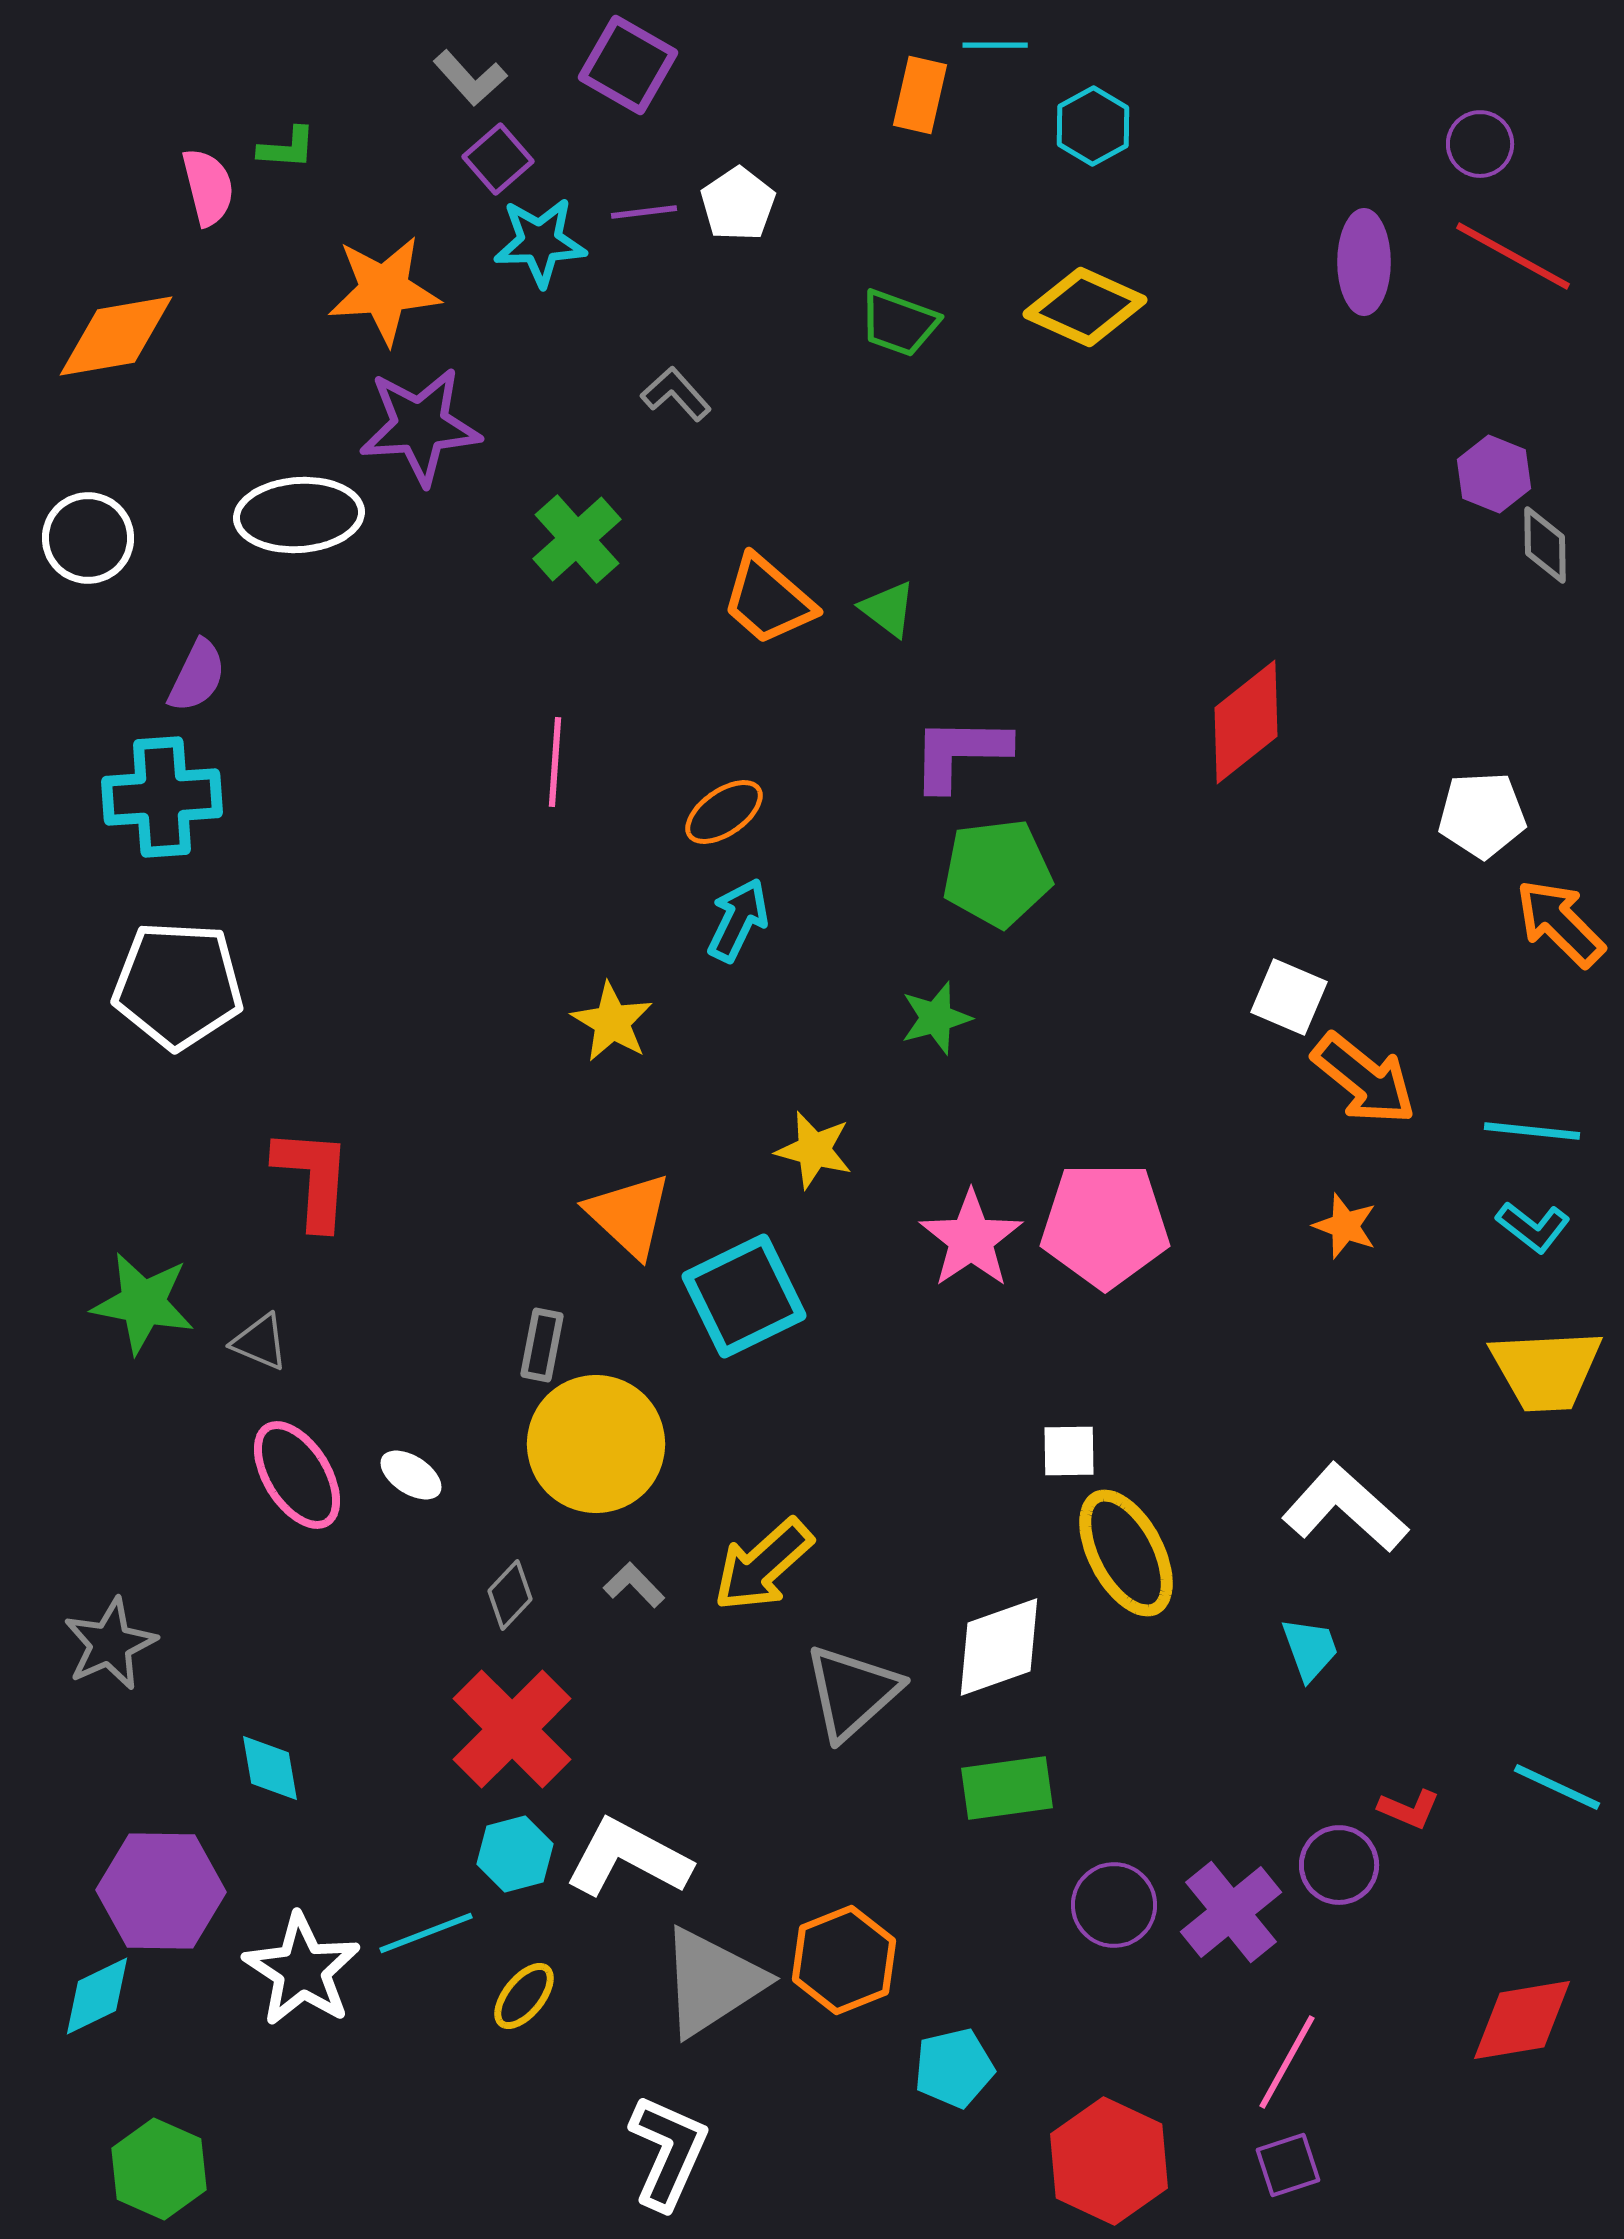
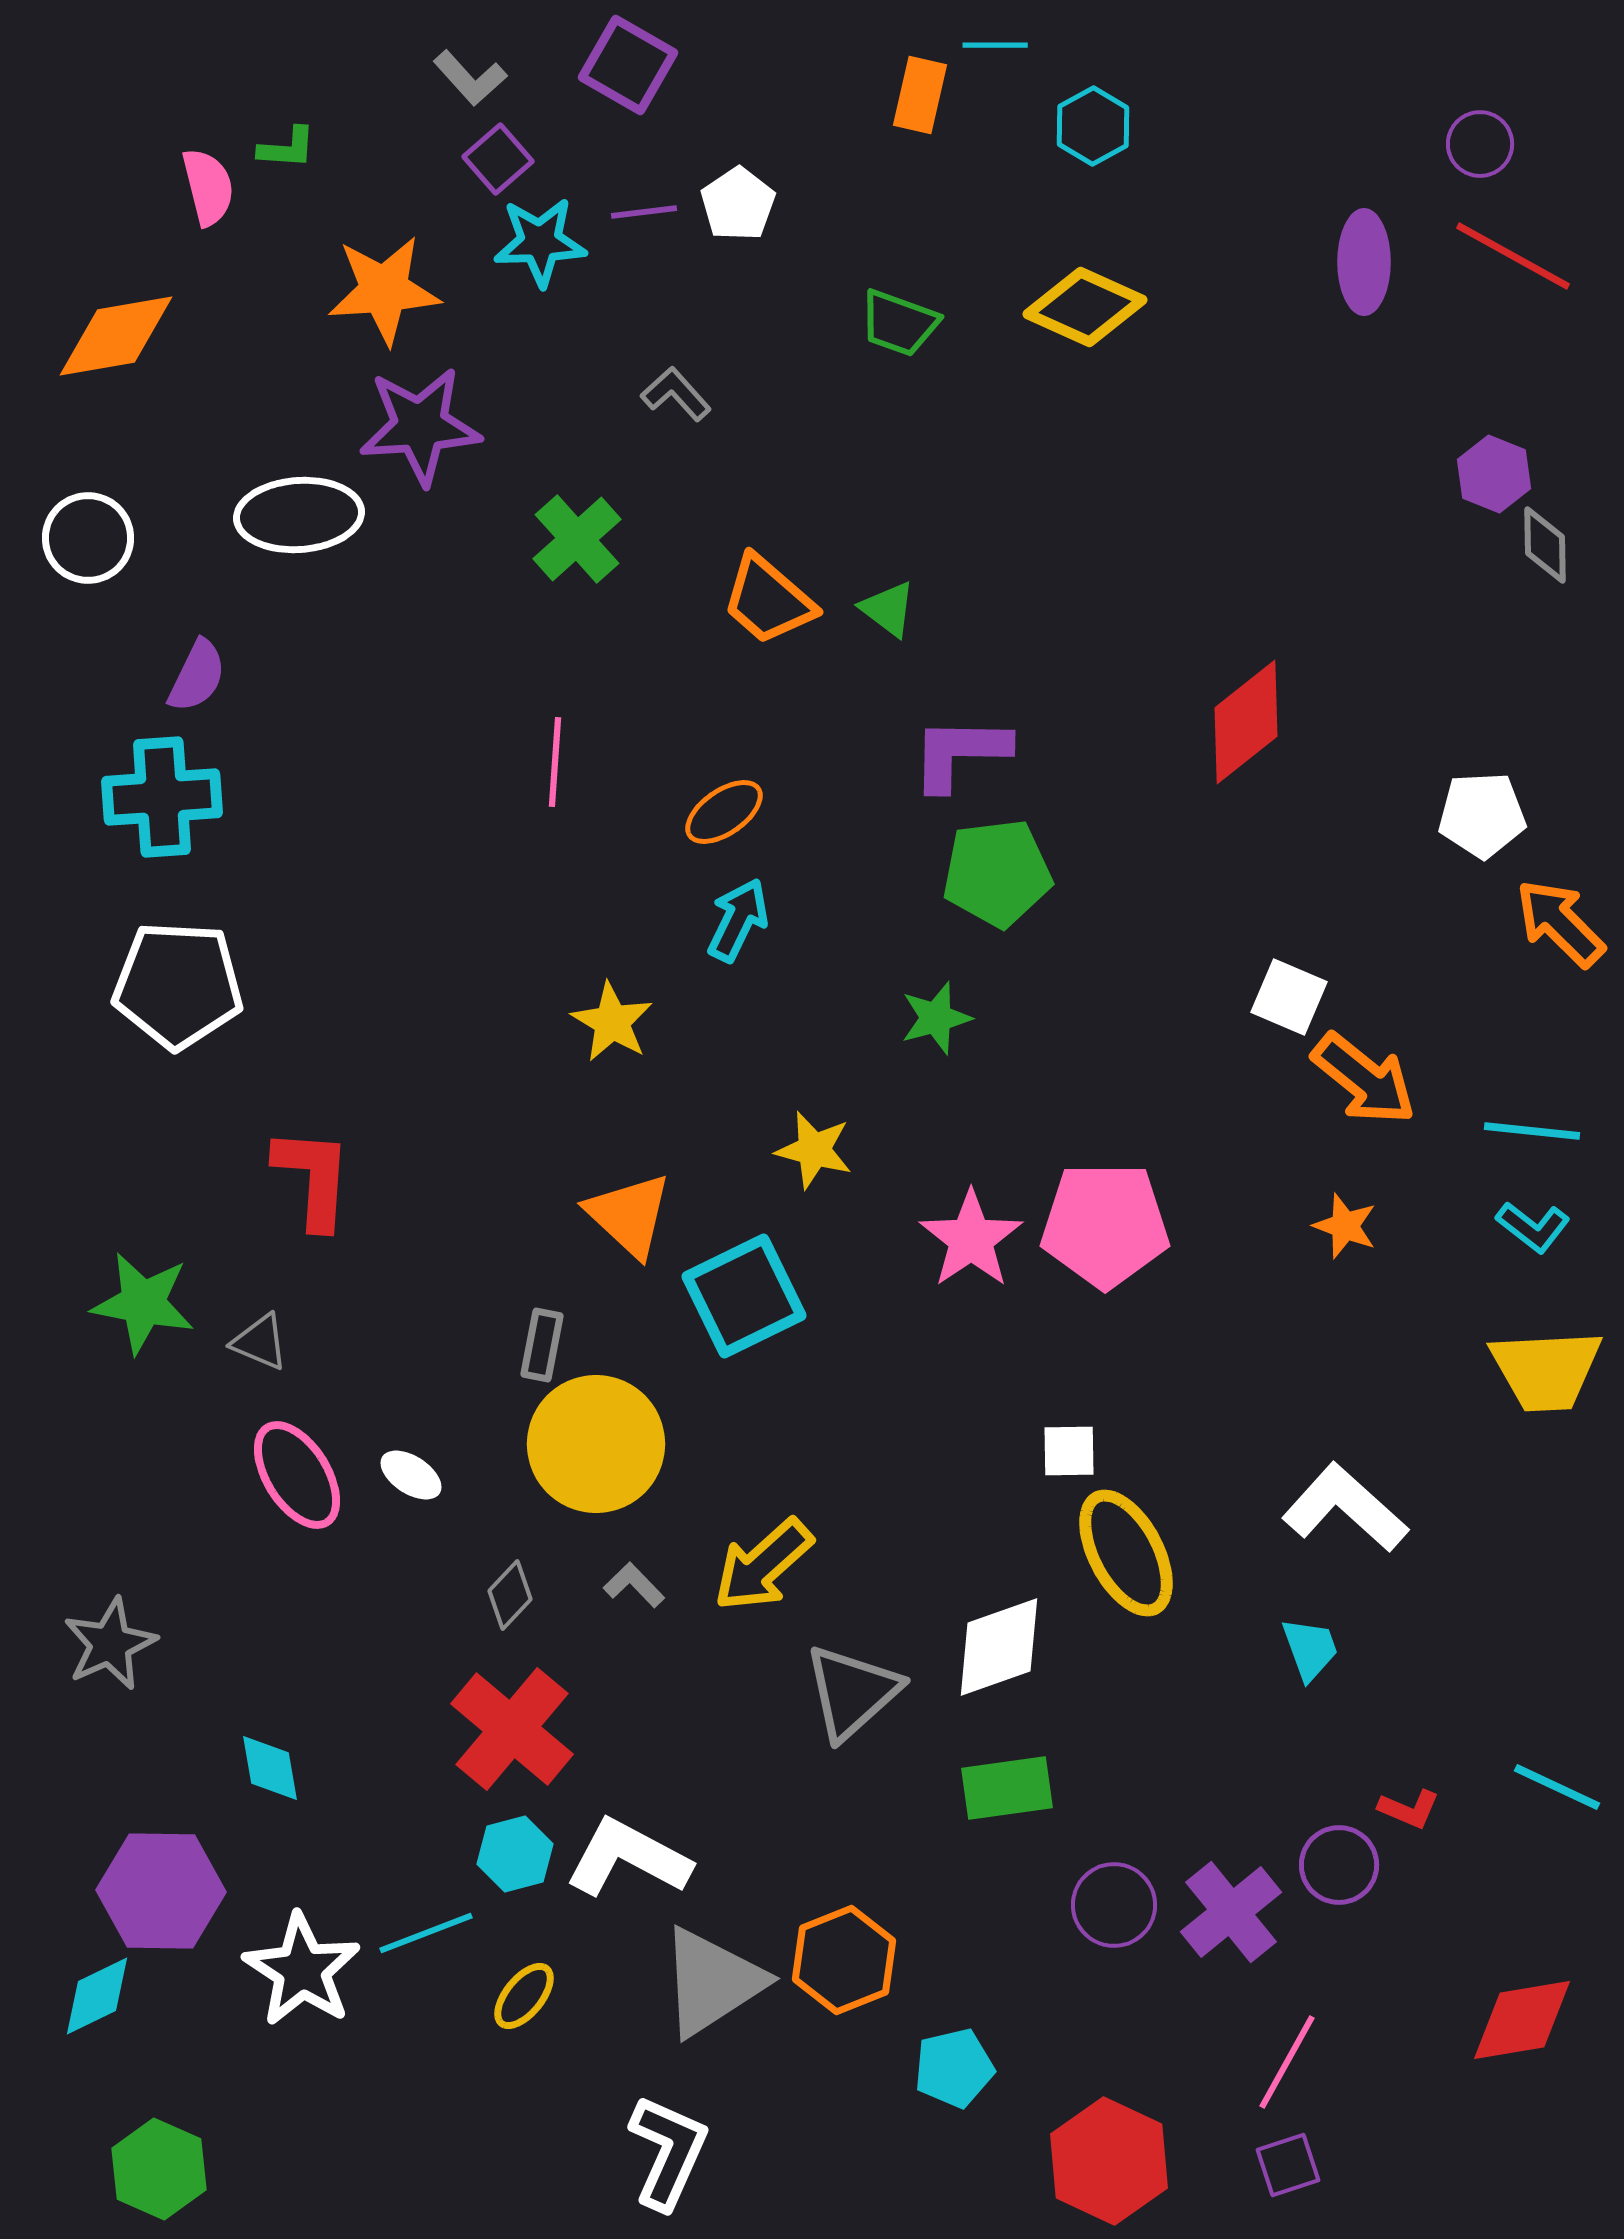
red cross at (512, 1729): rotated 5 degrees counterclockwise
